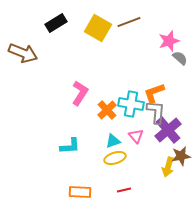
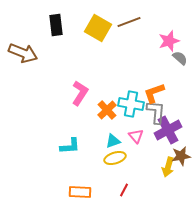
black rectangle: moved 2 px down; rotated 65 degrees counterclockwise
purple cross: rotated 12 degrees clockwise
red line: rotated 48 degrees counterclockwise
